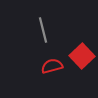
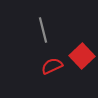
red semicircle: rotated 10 degrees counterclockwise
